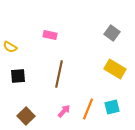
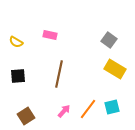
gray square: moved 3 px left, 7 px down
yellow semicircle: moved 6 px right, 5 px up
orange line: rotated 15 degrees clockwise
brown square: rotated 12 degrees clockwise
